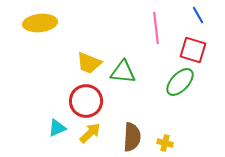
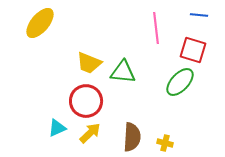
blue line: moved 1 px right; rotated 54 degrees counterclockwise
yellow ellipse: rotated 44 degrees counterclockwise
